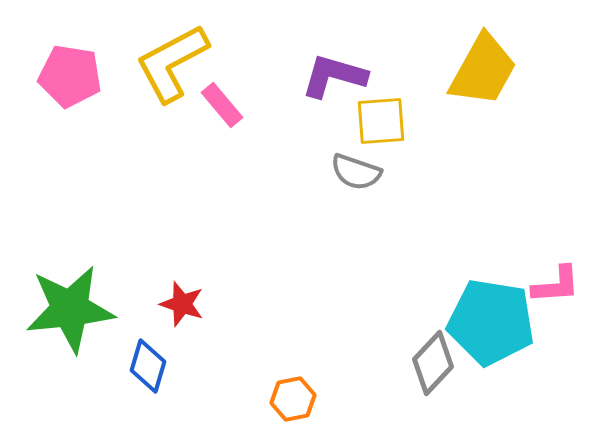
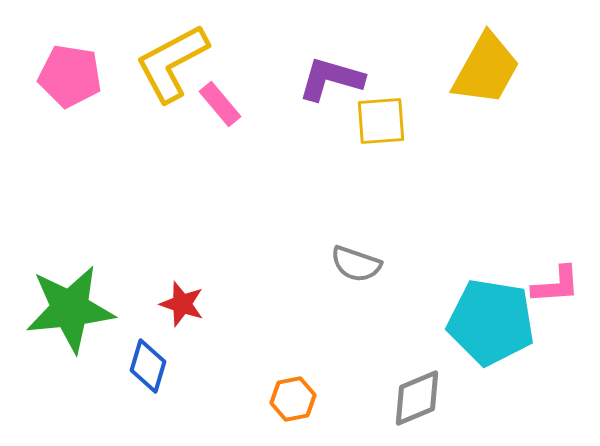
yellow trapezoid: moved 3 px right, 1 px up
purple L-shape: moved 3 px left, 3 px down
pink rectangle: moved 2 px left, 1 px up
gray semicircle: moved 92 px down
gray diamond: moved 16 px left, 35 px down; rotated 24 degrees clockwise
